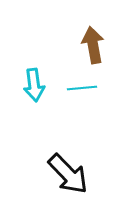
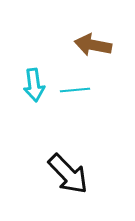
brown arrow: rotated 69 degrees counterclockwise
cyan line: moved 7 px left, 2 px down
